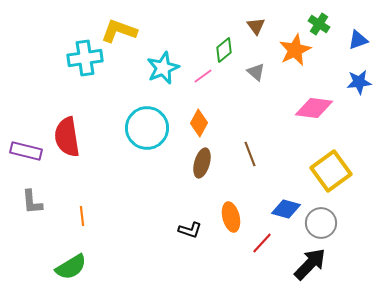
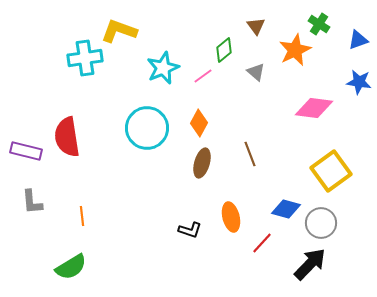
blue star: rotated 15 degrees clockwise
